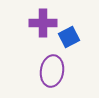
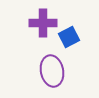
purple ellipse: rotated 20 degrees counterclockwise
